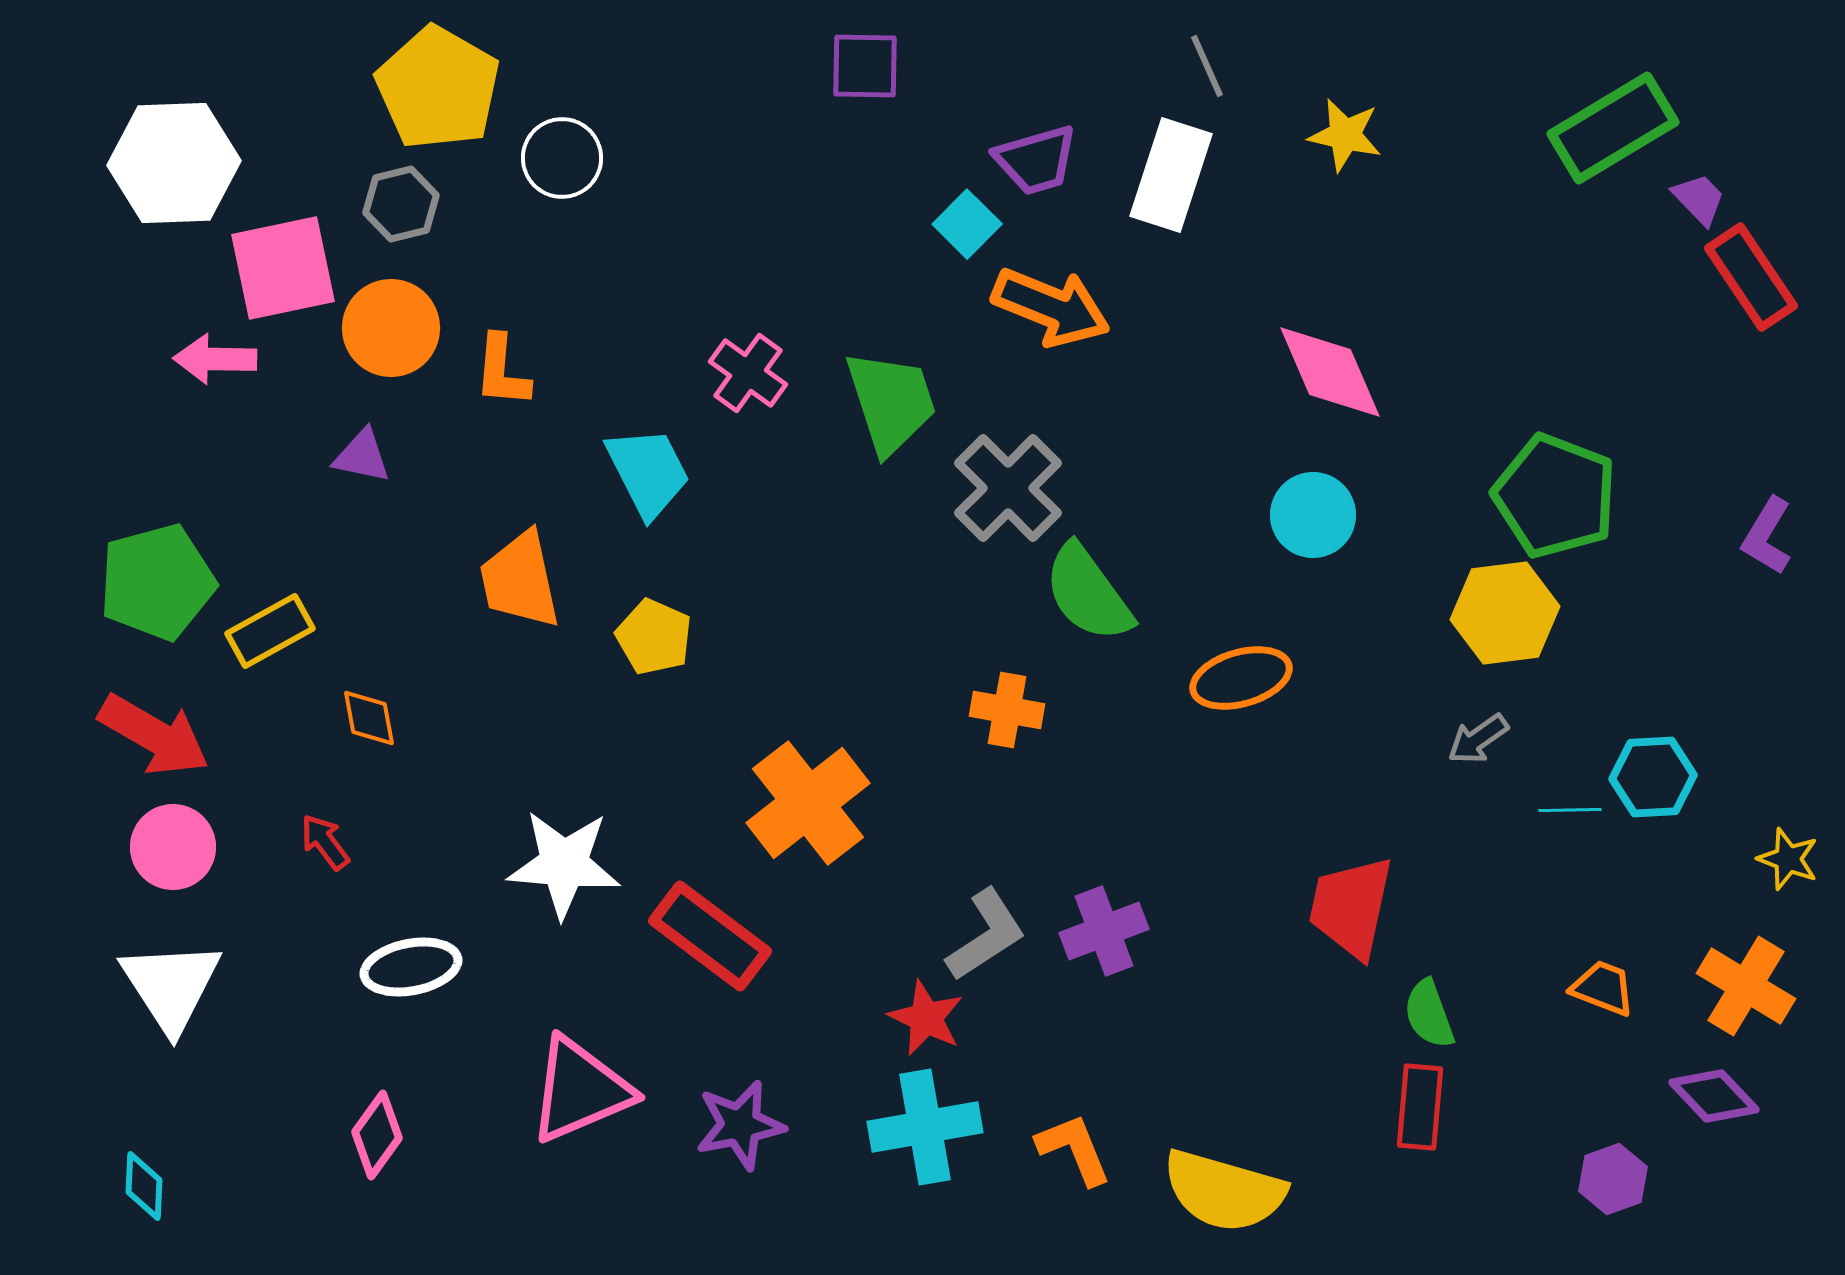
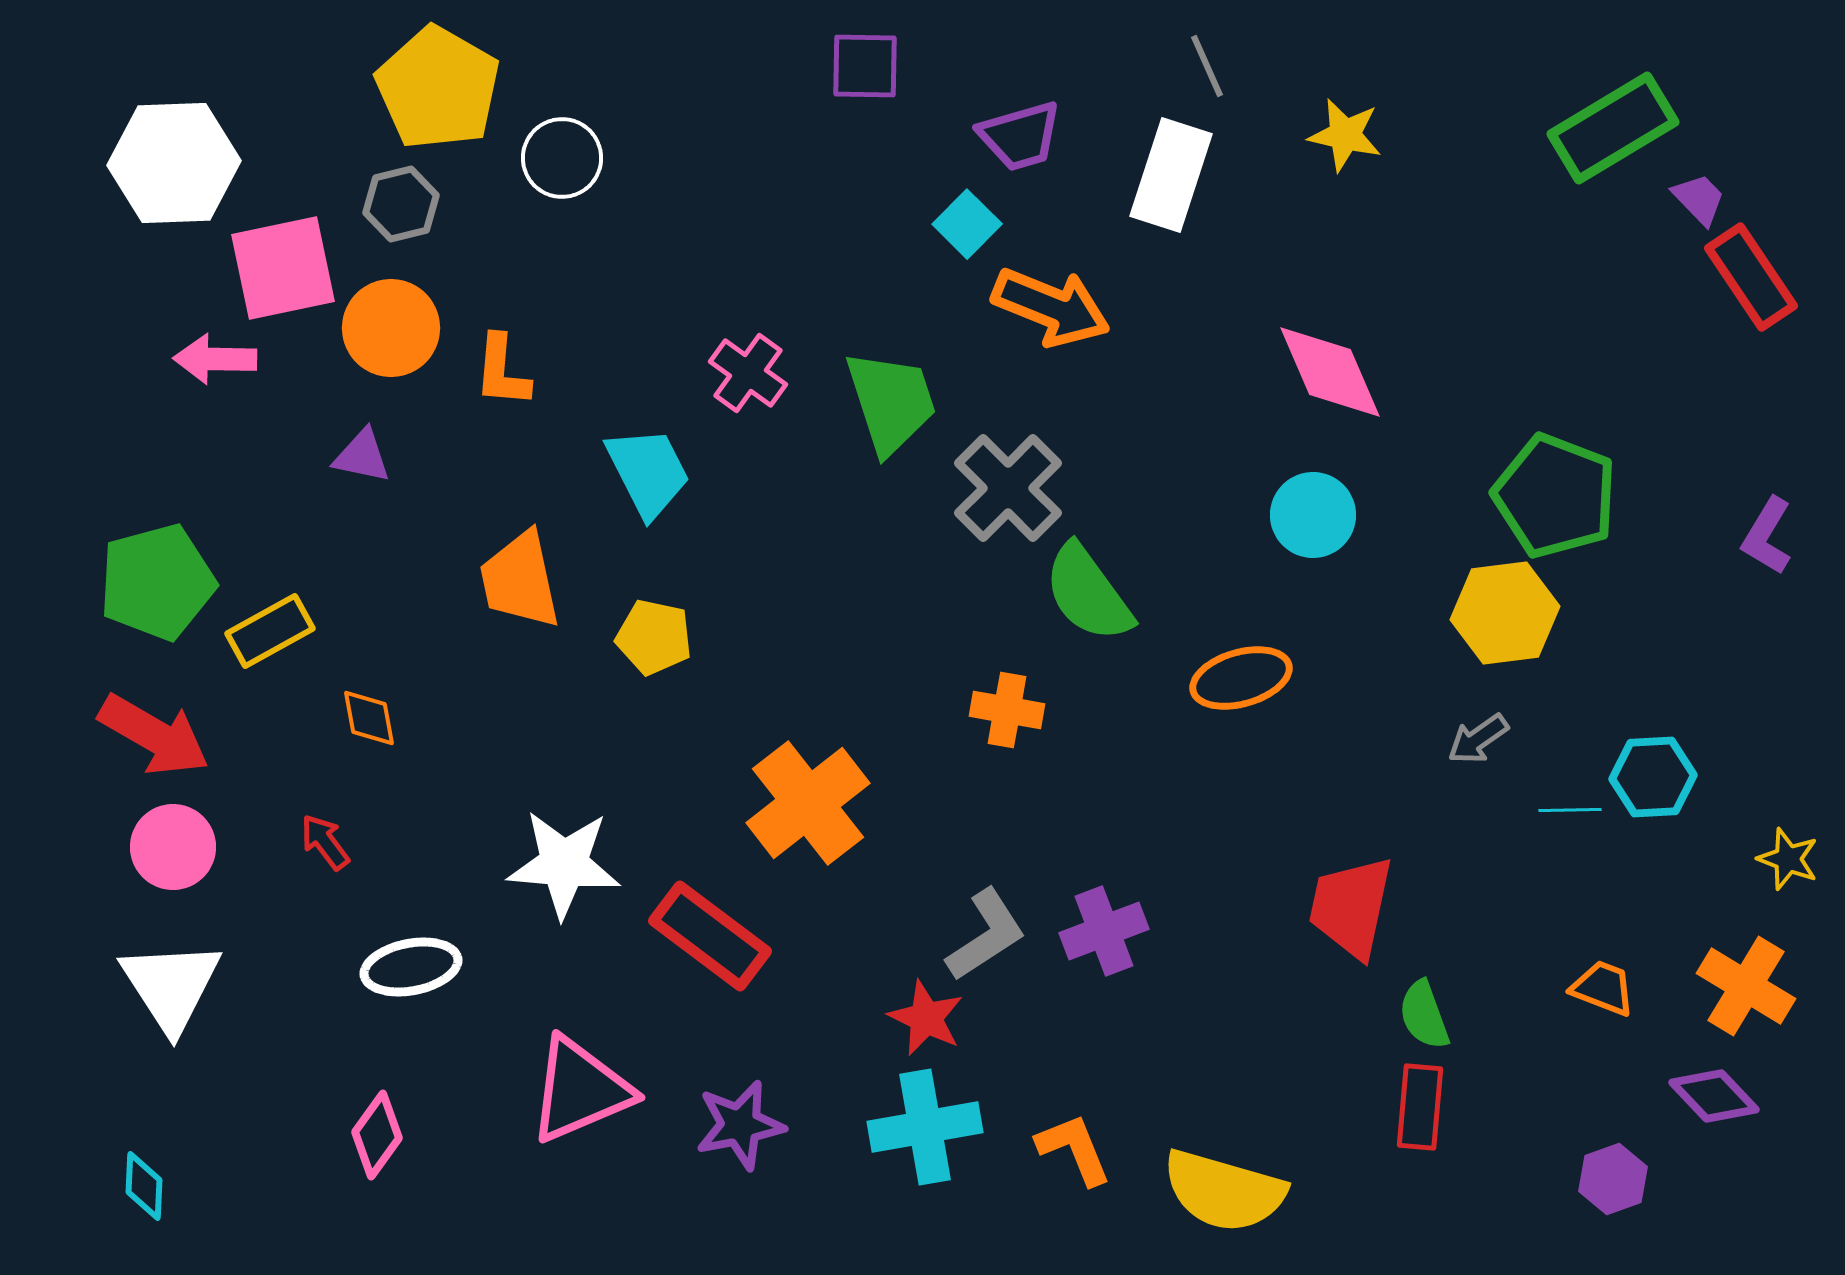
purple trapezoid at (1036, 160): moved 16 px left, 24 px up
yellow pentagon at (654, 637): rotated 12 degrees counterclockwise
green semicircle at (1429, 1014): moved 5 px left, 1 px down
